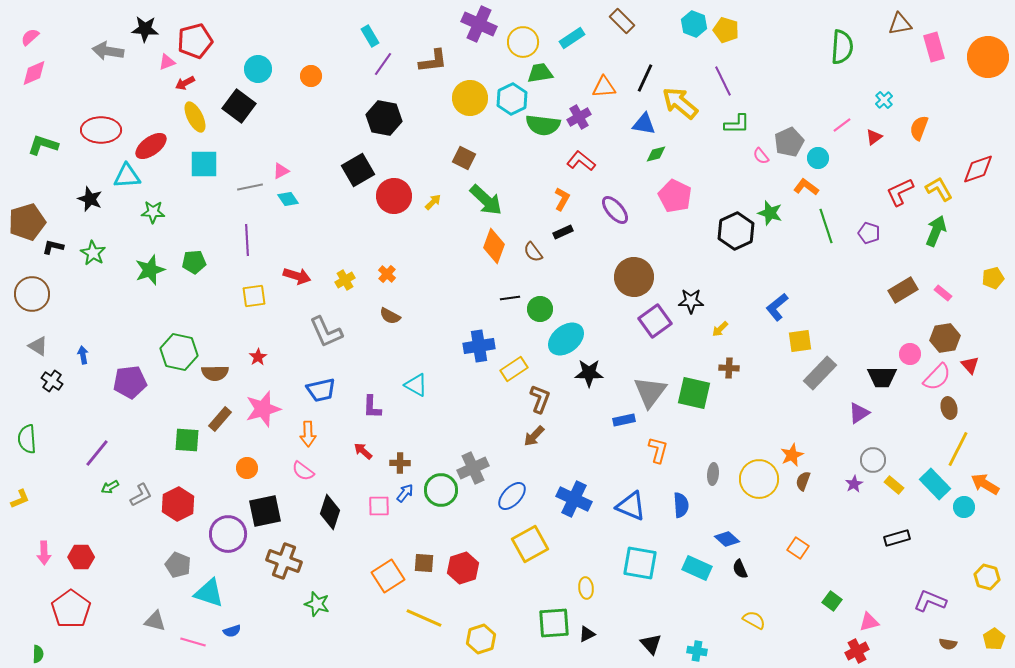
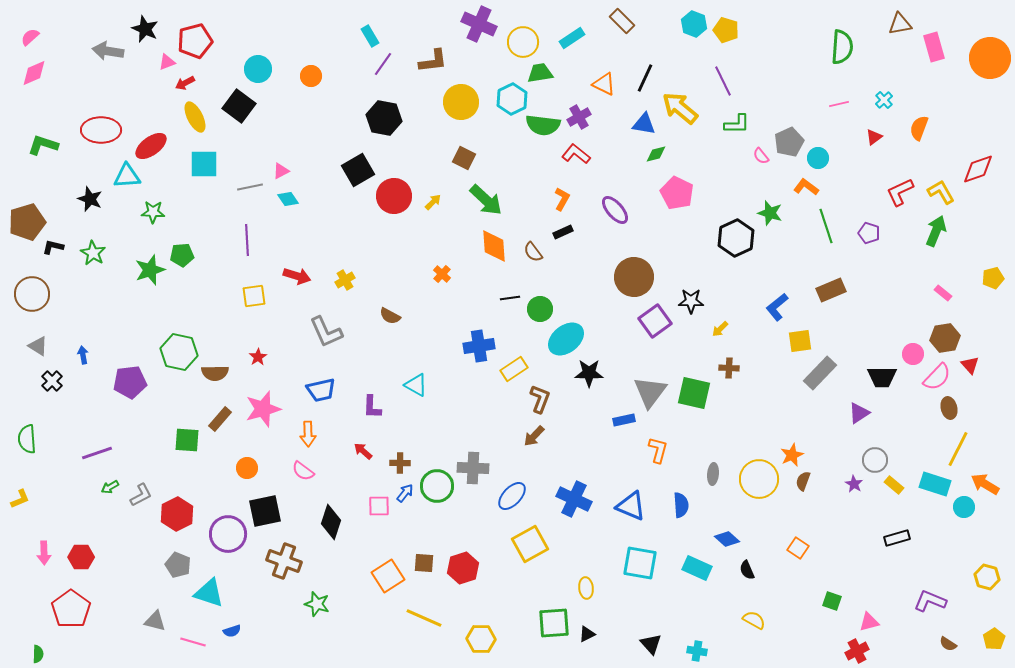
black star at (145, 29): rotated 20 degrees clockwise
orange circle at (988, 57): moved 2 px right, 1 px down
orange triangle at (604, 87): moved 3 px up; rotated 30 degrees clockwise
yellow circle at (470, 98): moved 9 px left, 4 px down
yellow arrow at (680, 103): moved 5 px down
pink line at (842, 125): moved 3 px left, 21 px up; rotated 24 degrees clockwise
red L-shape at (581, 161): moved 5 px left, 7 px up
yellow L-shape at (939, 189): moved 2 px right, 3 px down
pink pentagon at (675, 196): moved 2 px right, 3 px up
black hexagon at (736, 231): moved 7 px down
orange diamond at (494, 246): rotated 24 degrees counterclockwise
green pentagon at (194, 262): moved 12 px left, 7 px up
orange cross at (387, 274): moved 55 px right
brown rectangle at (903, 290): moved 72 px left; rotated 8 degrees clockwise
pink circle at (910, 354): moved 3 px right
black cross at (52, 381): rotated 10 degrees clockwise
purple line at (97, 453): rotated 32 degrees clockwise
gray circle at (873, 460): moved 2 px right
gray cross at (473, 468): rotated 28 degrees clockwise
purple star at (854, 484): rotated 12 degrees counterclockwise
cyan rectangle at (935, 484): rotated 28 degrees counterclockwise
green circle at (441, 490): moved 4 px left, 4 px up
red hexagon at (178, 504): moved 1 px left, 10 px down
black diamond at (330, 512): moved 1 px right, 10 px down
black semicircle at (740, 569): moved 7 px right, 1 px down
green square at (832, 601): rotated 18 degrees counterclockwise
yellow hexagon at (481, 639): rotated 20 degrees clockwise
brown semicircle at (948, 644): rotated 24 degrees clockwise
